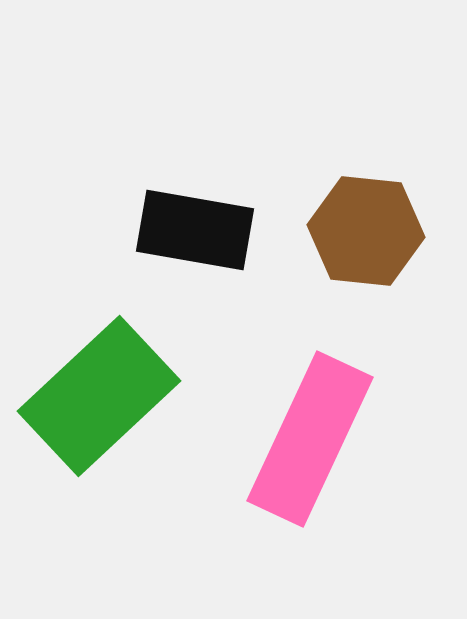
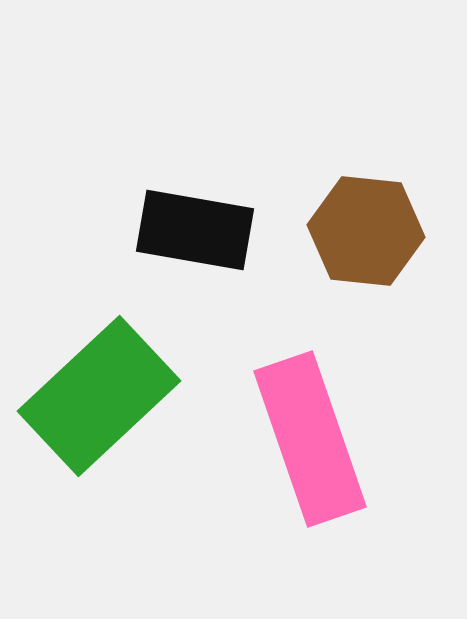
pink rectangle: rotated 44 degrees counterclockwise
